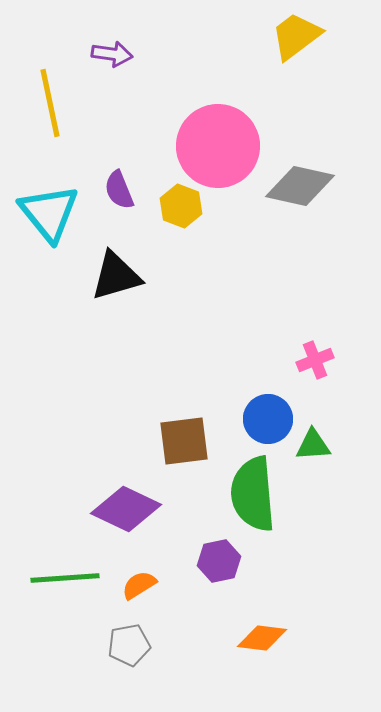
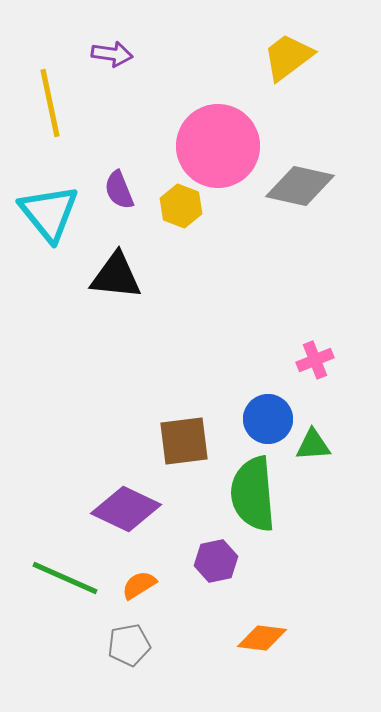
yellow trapezoid: moved 8 px left, 21 px down
black triangle: rotated 22 degrees clockwise
purple hexagon: moved 3 px left
green line: rotated 28 degrees clockwise
